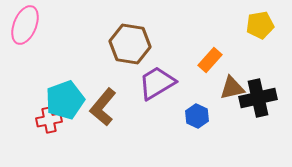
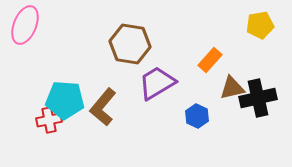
cyan pentagon: rotated 24 degrees clockwise
